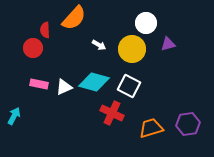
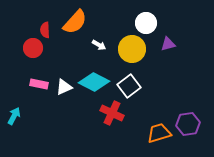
orange semicircle: moved 1 px right, 4 px down
cyan diamond: rotated 12 degrees clockwise
white square: rotated 25 degrees clockwise
orange trapezoid: moved 8 px right, 5 px down
